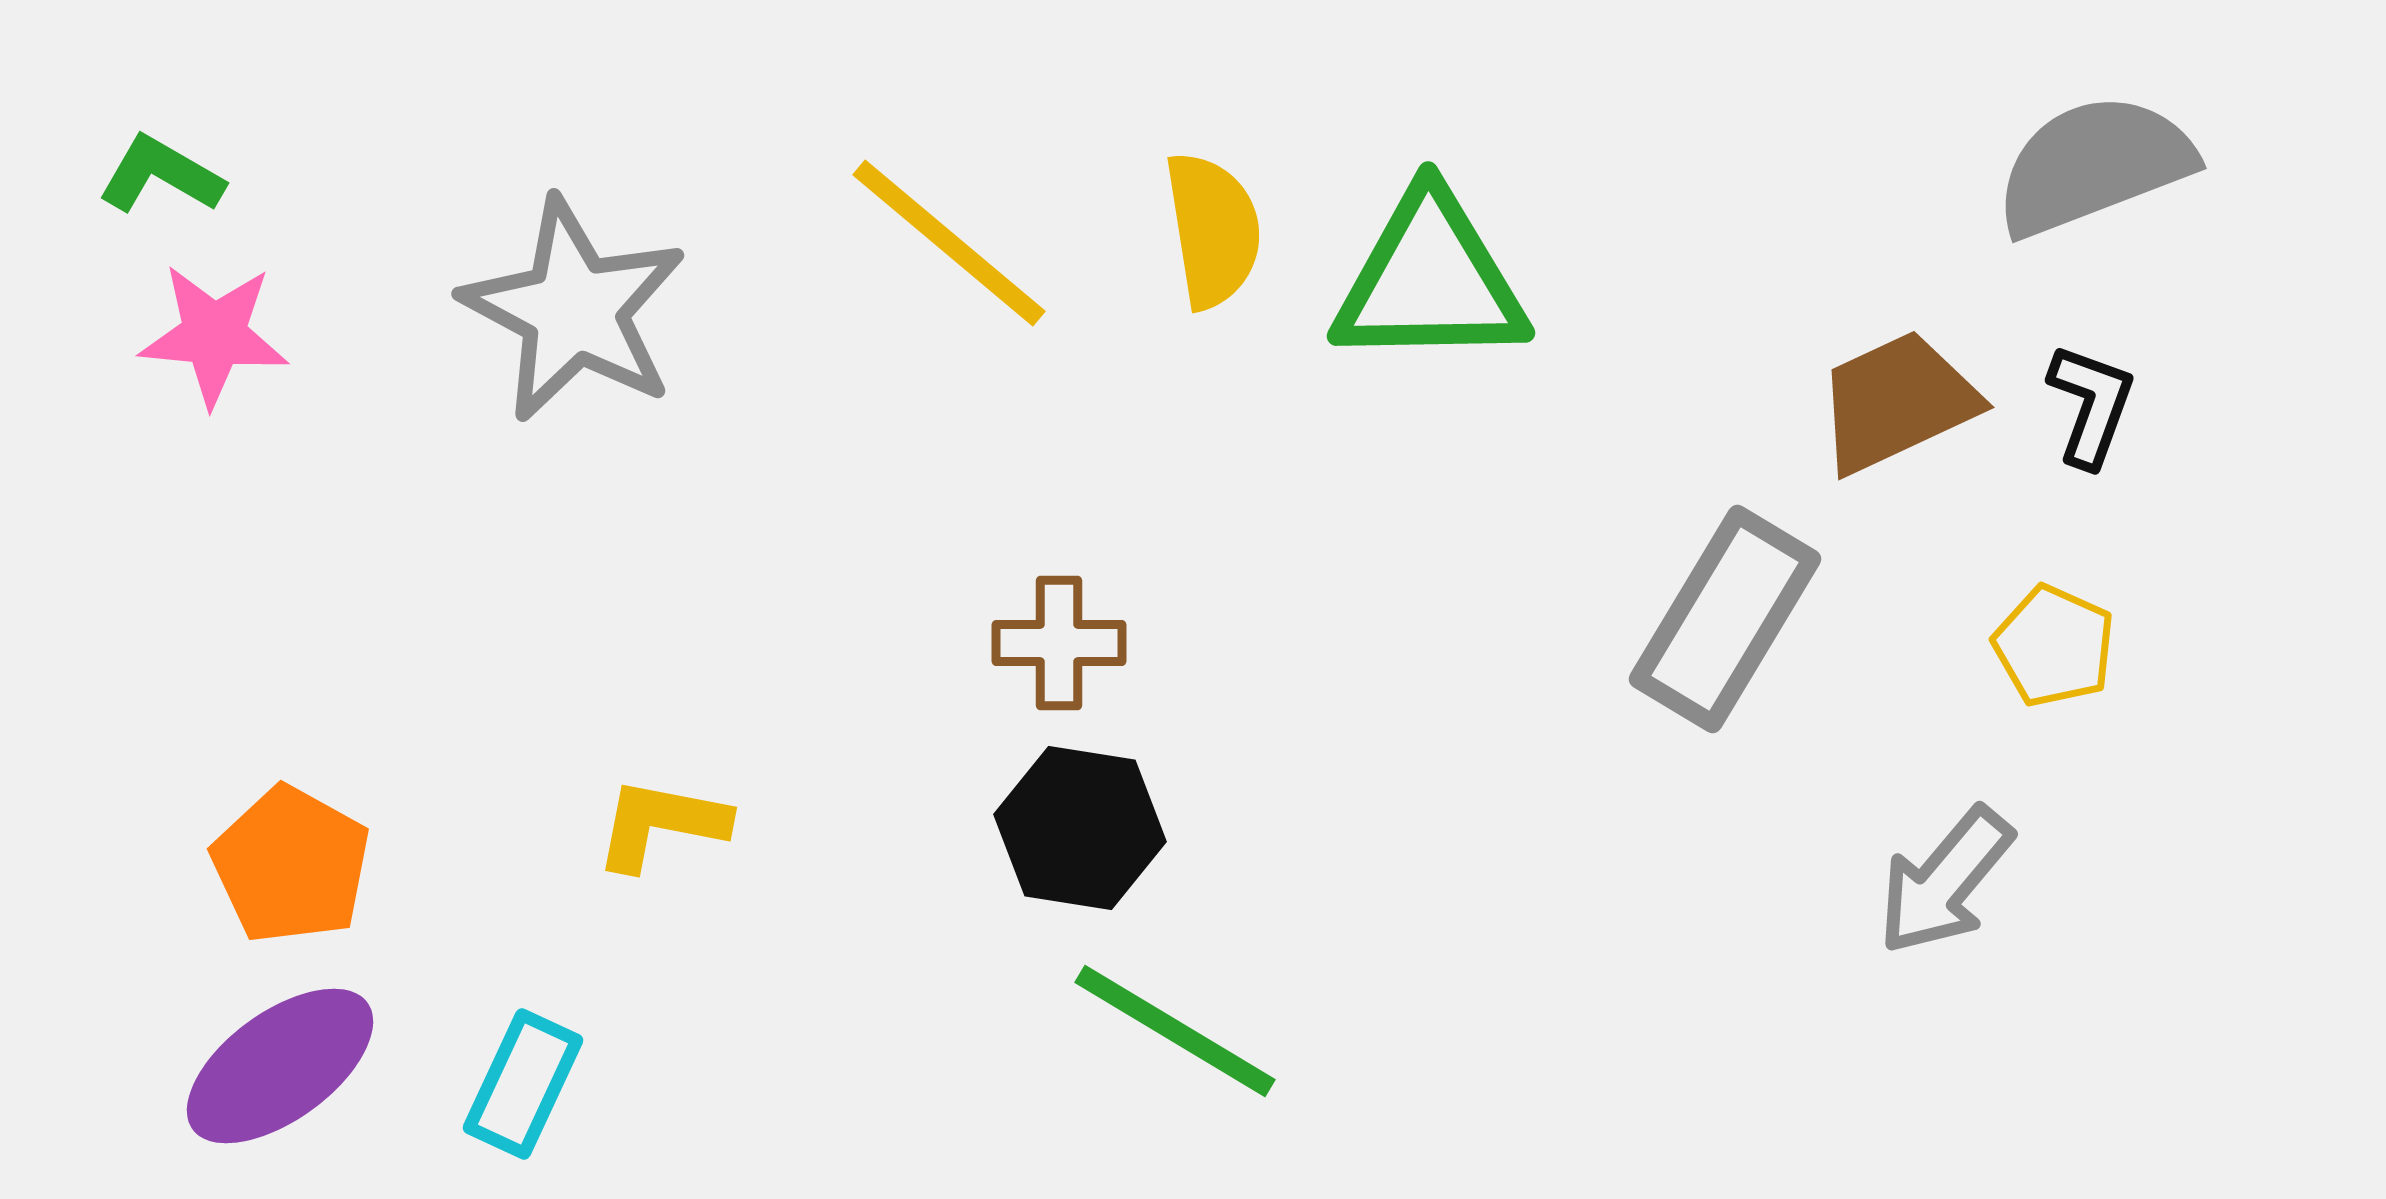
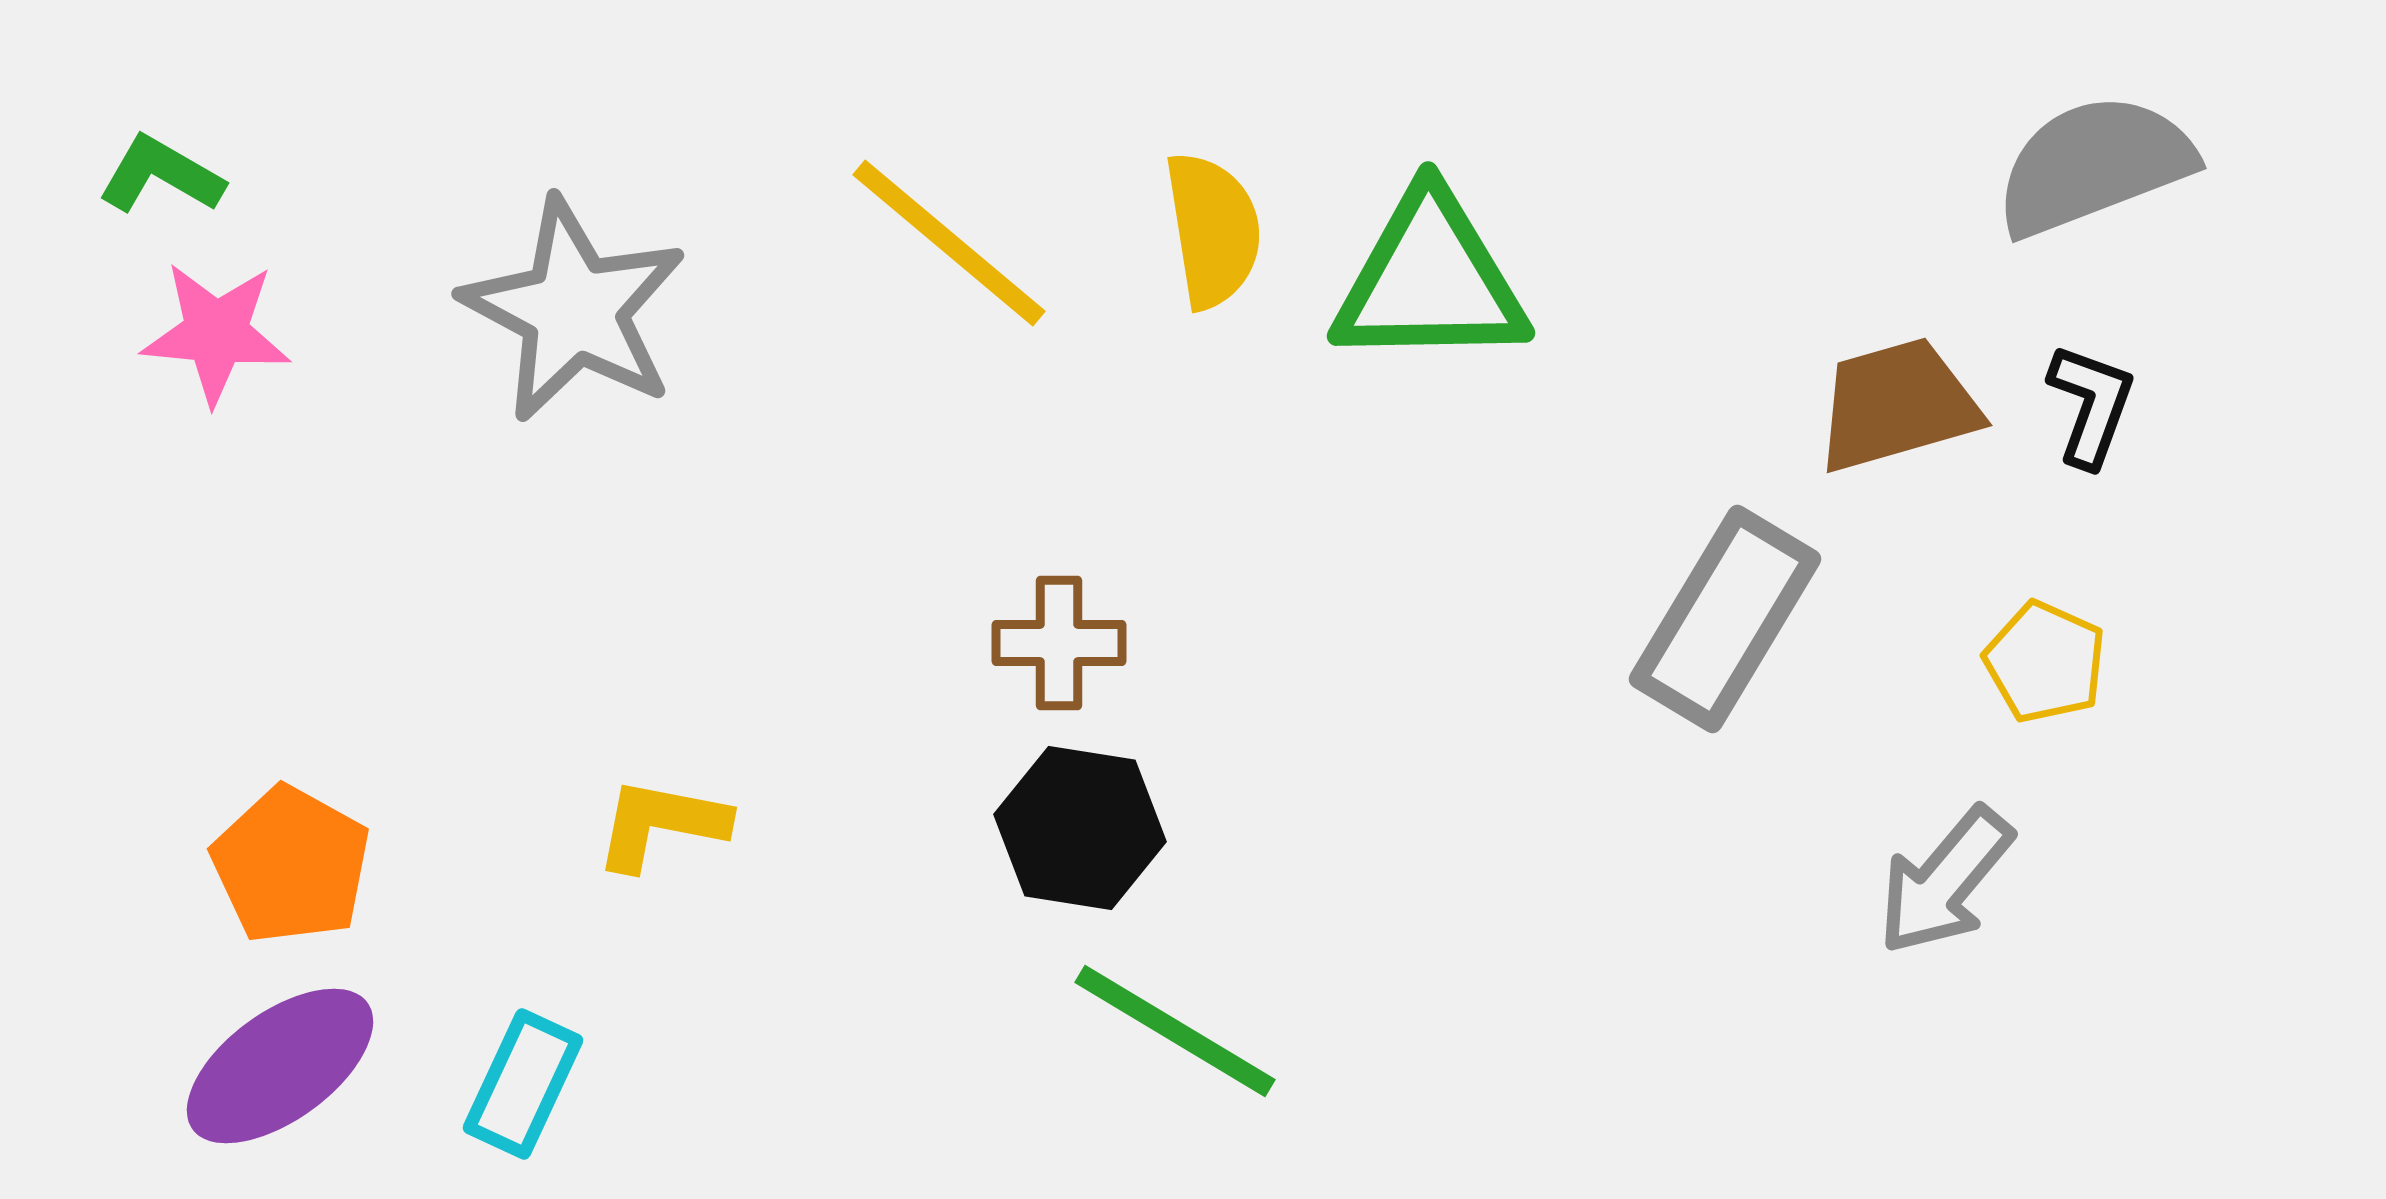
pink star: moved 2 px right, 2 px up
brown trapezoid: moved 3 px down; rotated 9 degrees clockwise
yellow pentagon: moved 9 px left, 16 px down
